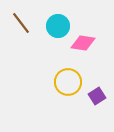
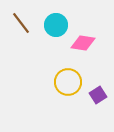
cyan circle: moved 2 px left, 1 px up
purple square: moved 1 px right, 1 px up
